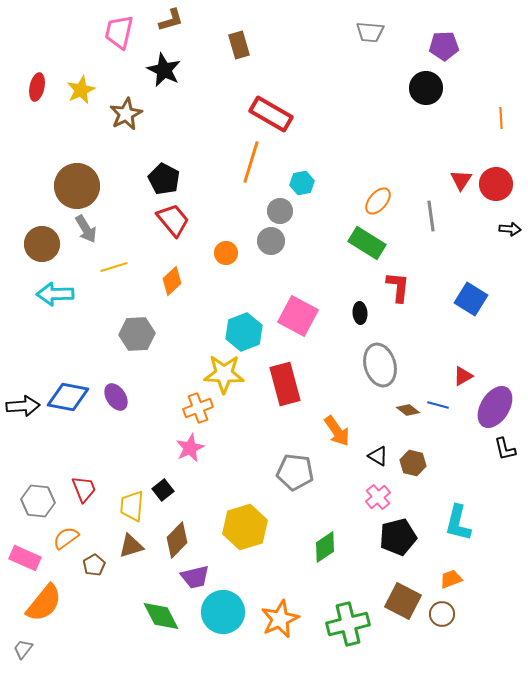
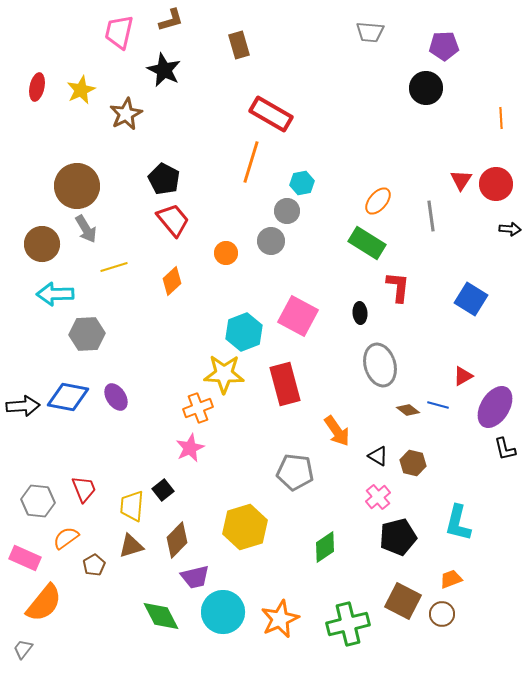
gray circle at (280, 211): moved 7 px right
gray hexagon at (137, 334): moved 50 px left
